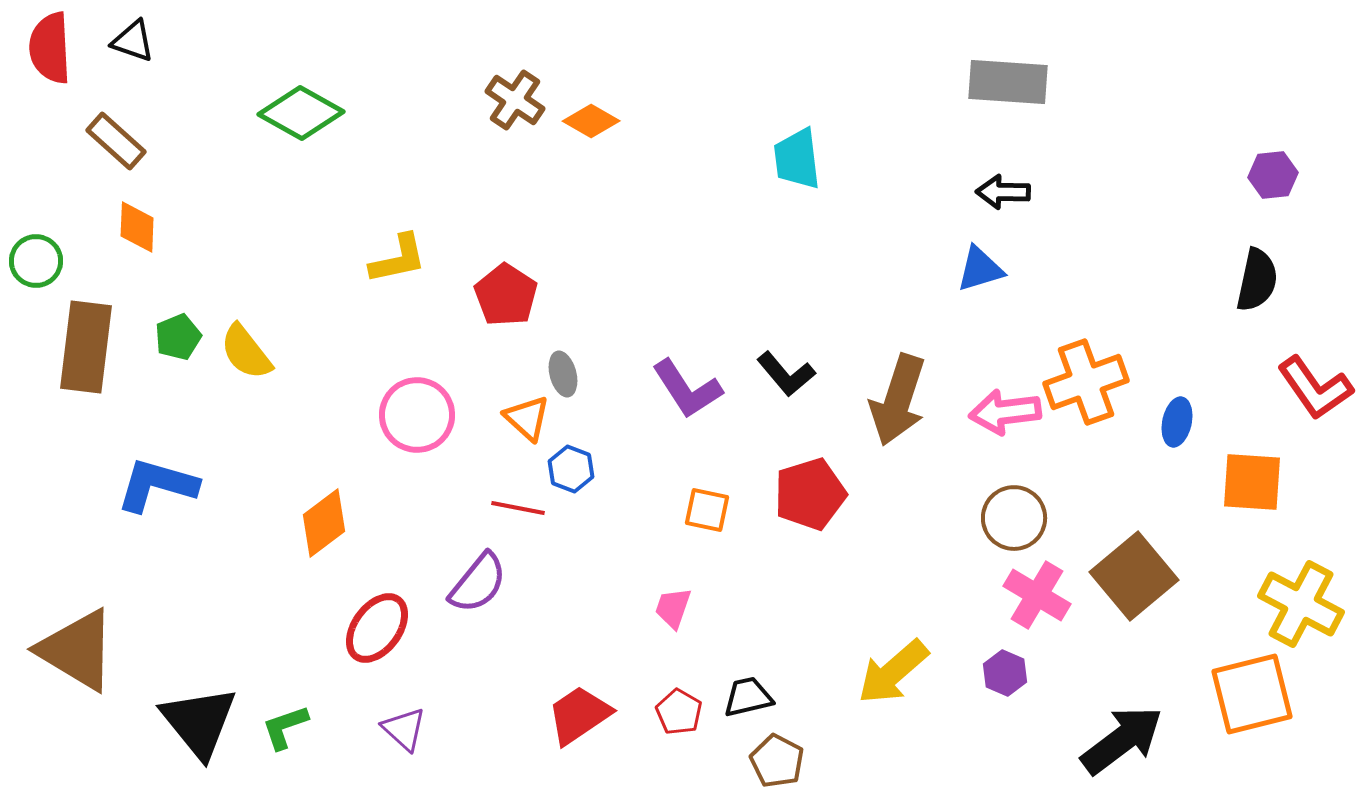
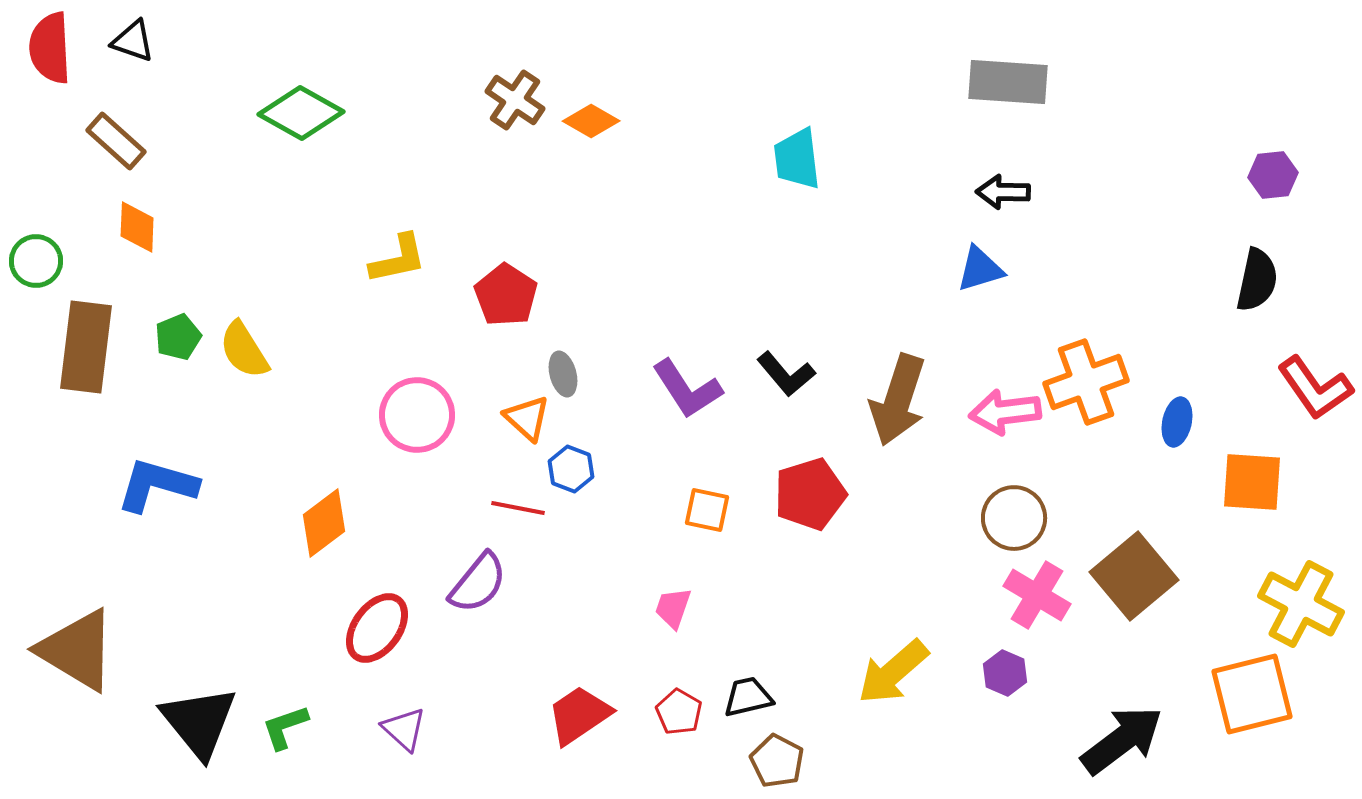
yellow semicircle at (246, 352): moved 2 px left, 2 px up; rotated 6 degrees clockwise
